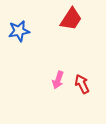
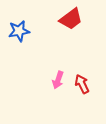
red trapezoid: rotated 20 degrees clockwise
